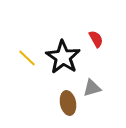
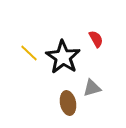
yellow line: moved 2 px right, 5 px up
